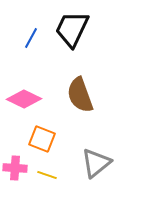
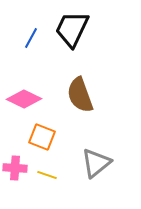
orange square: moved 2 px up
